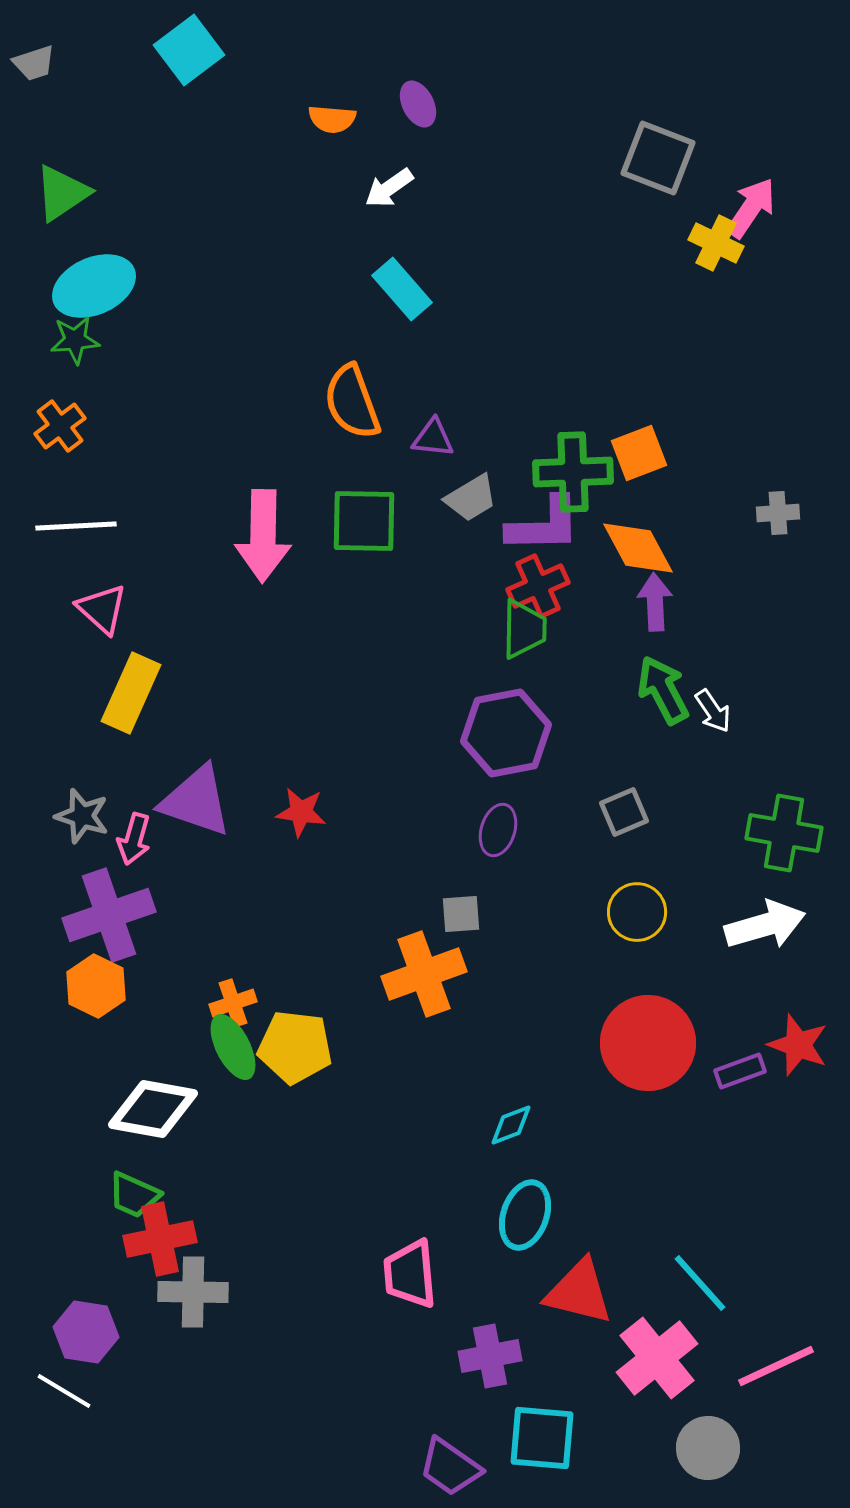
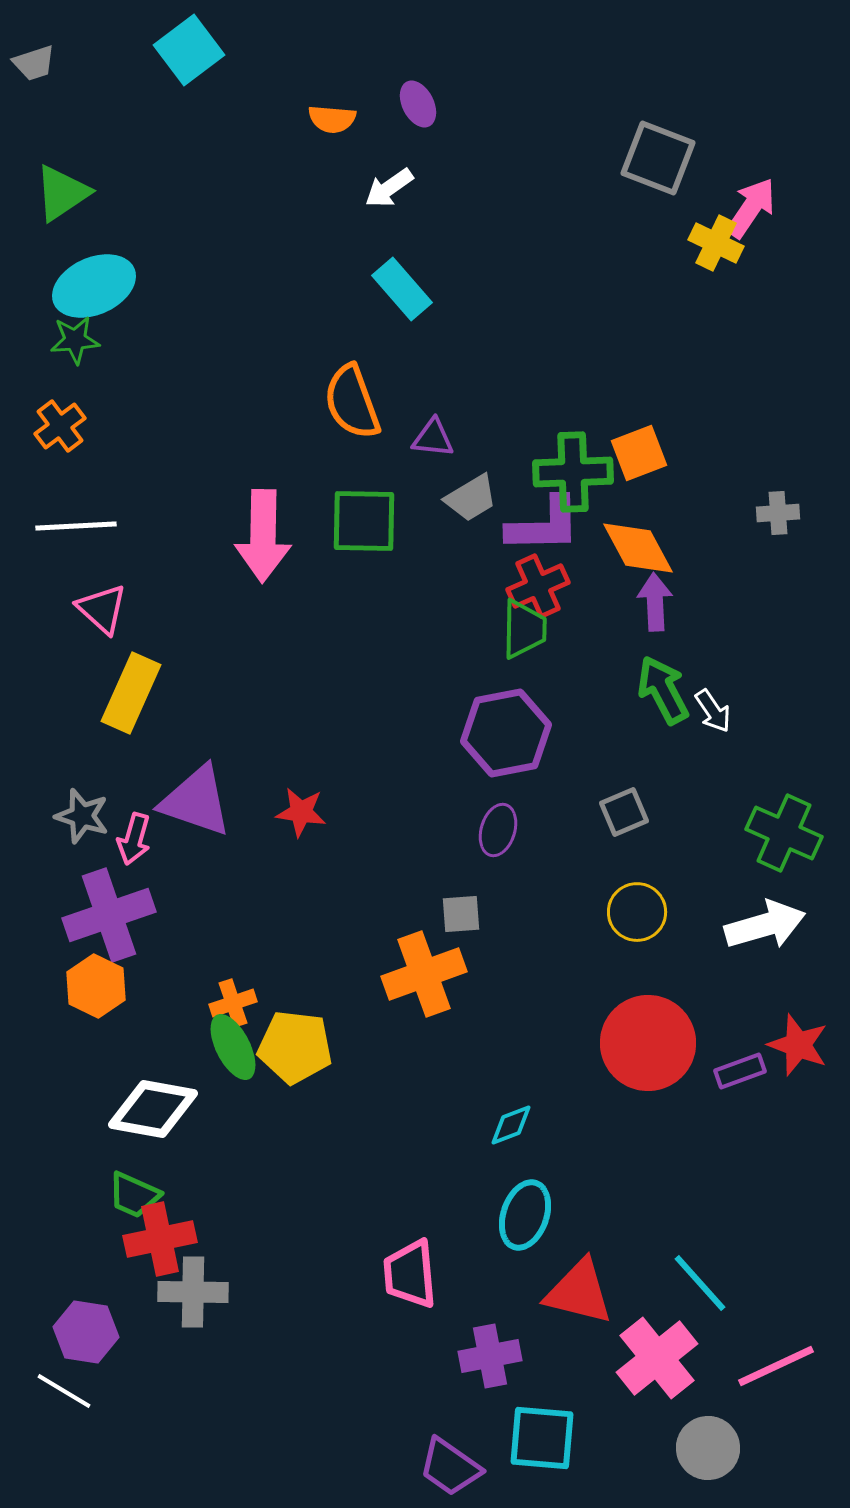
green cross at (784, 833): rotated 14 degrees clockwise
